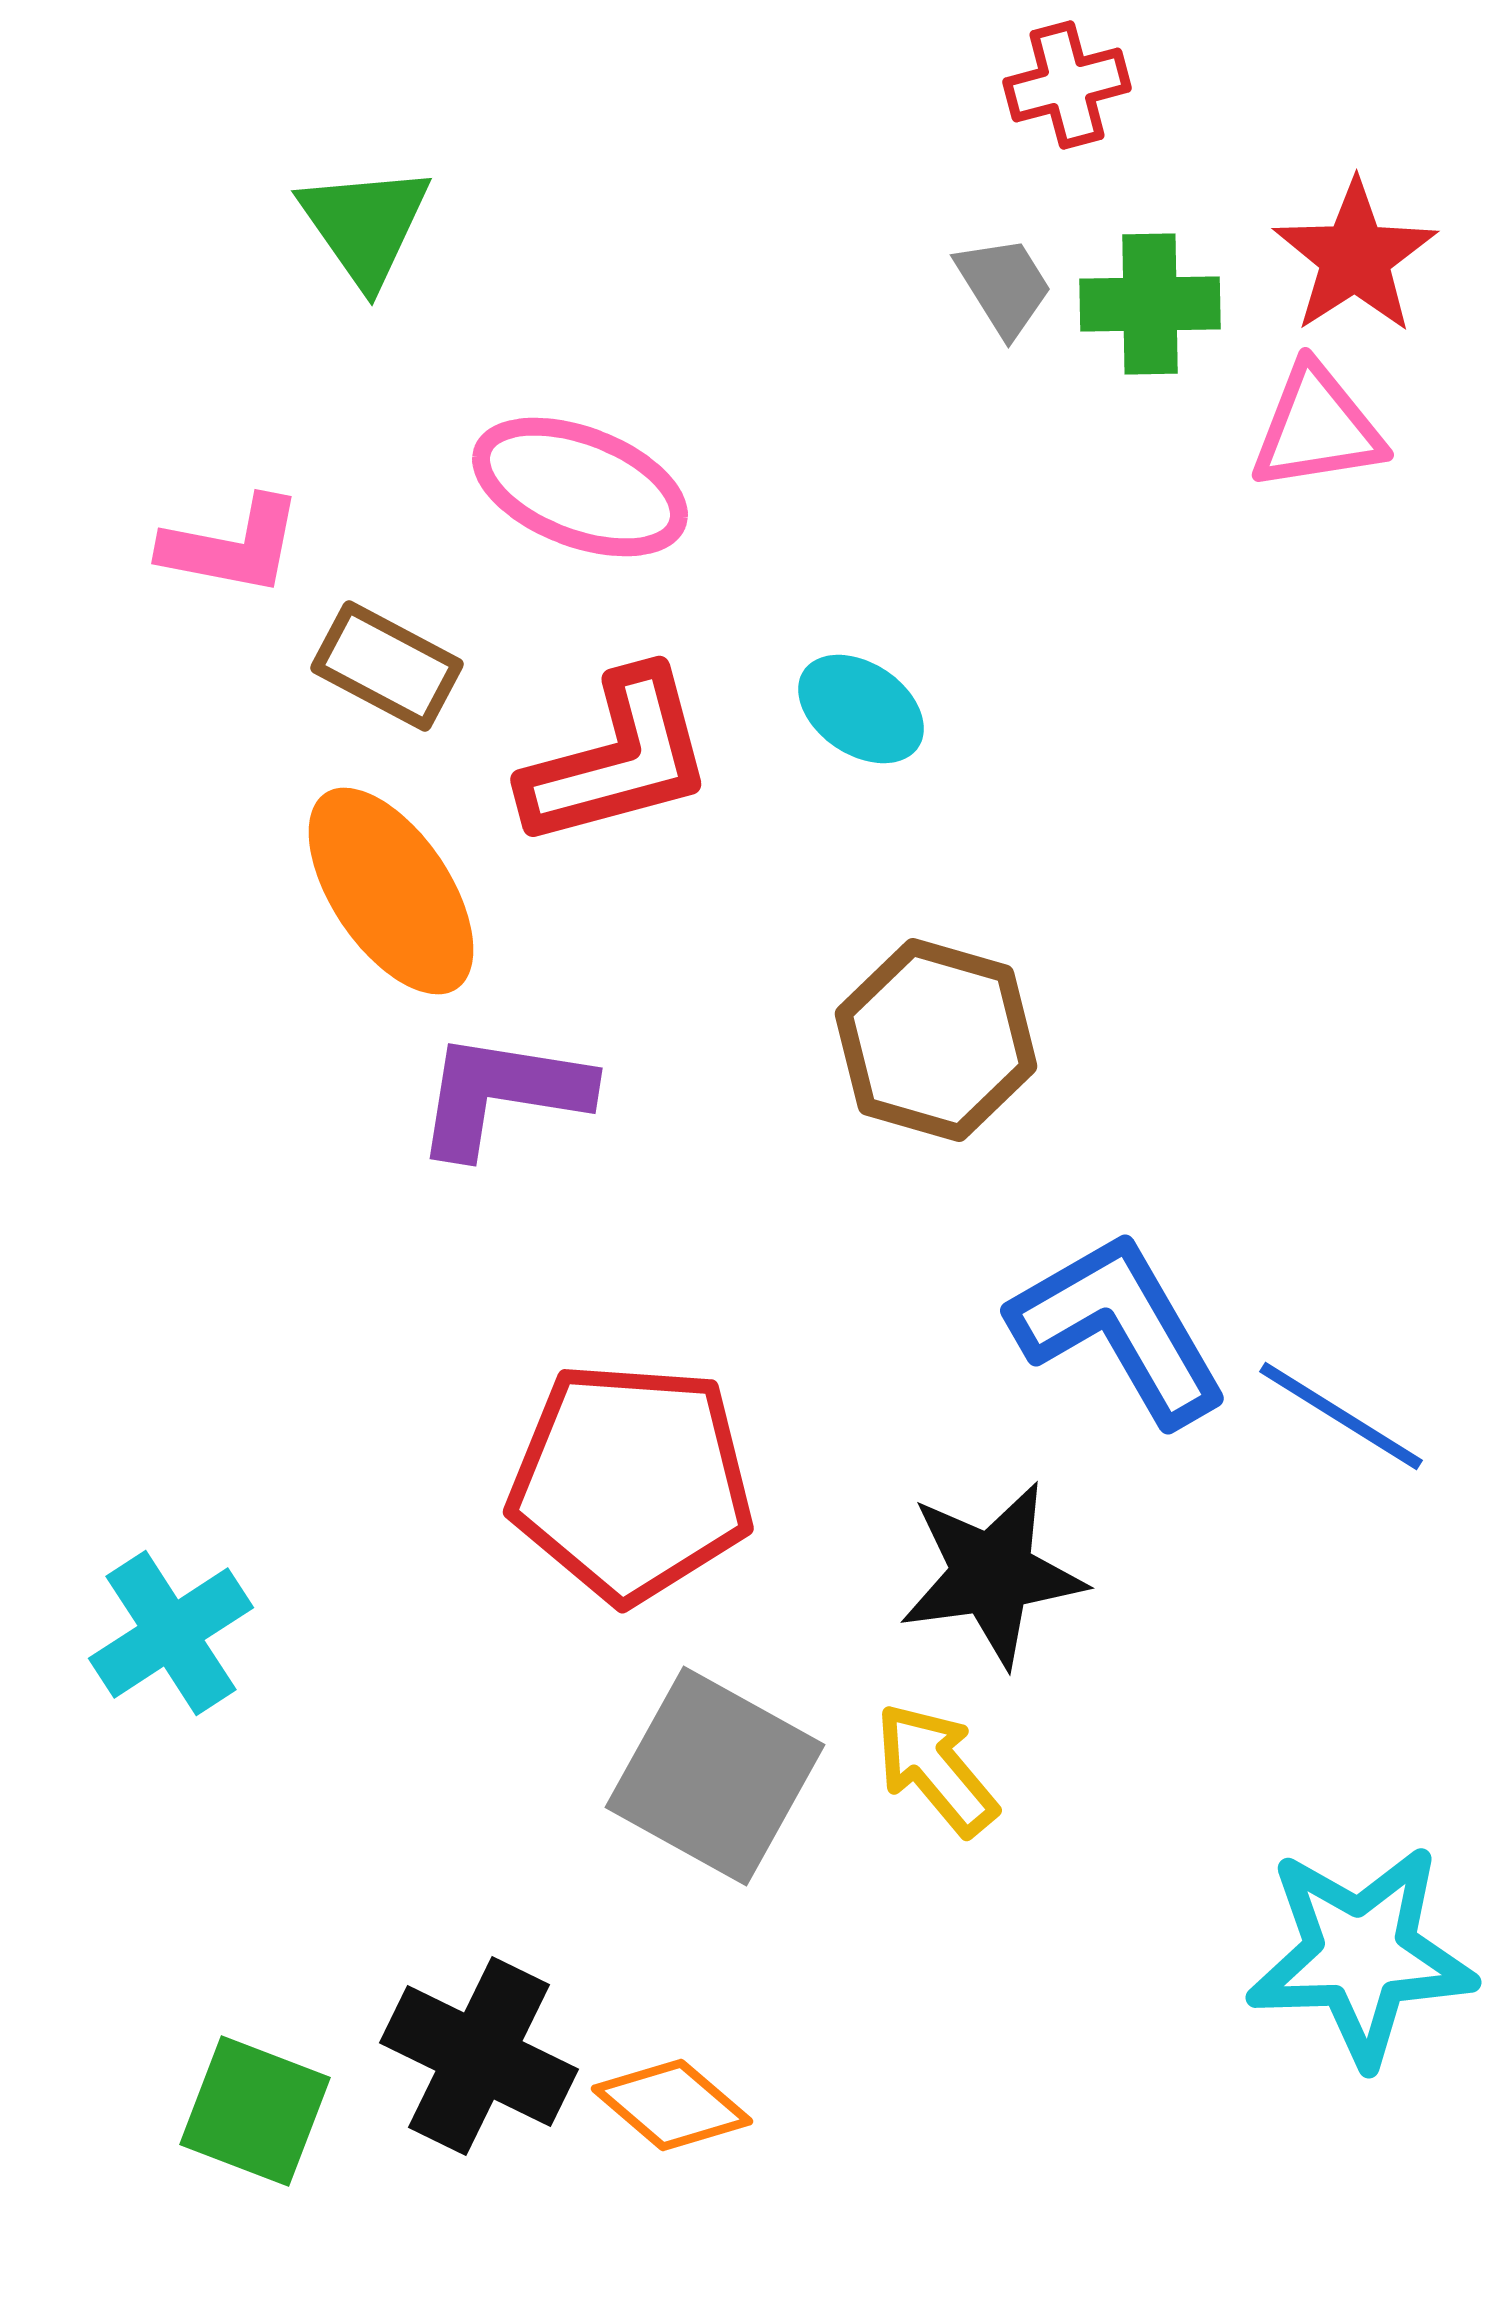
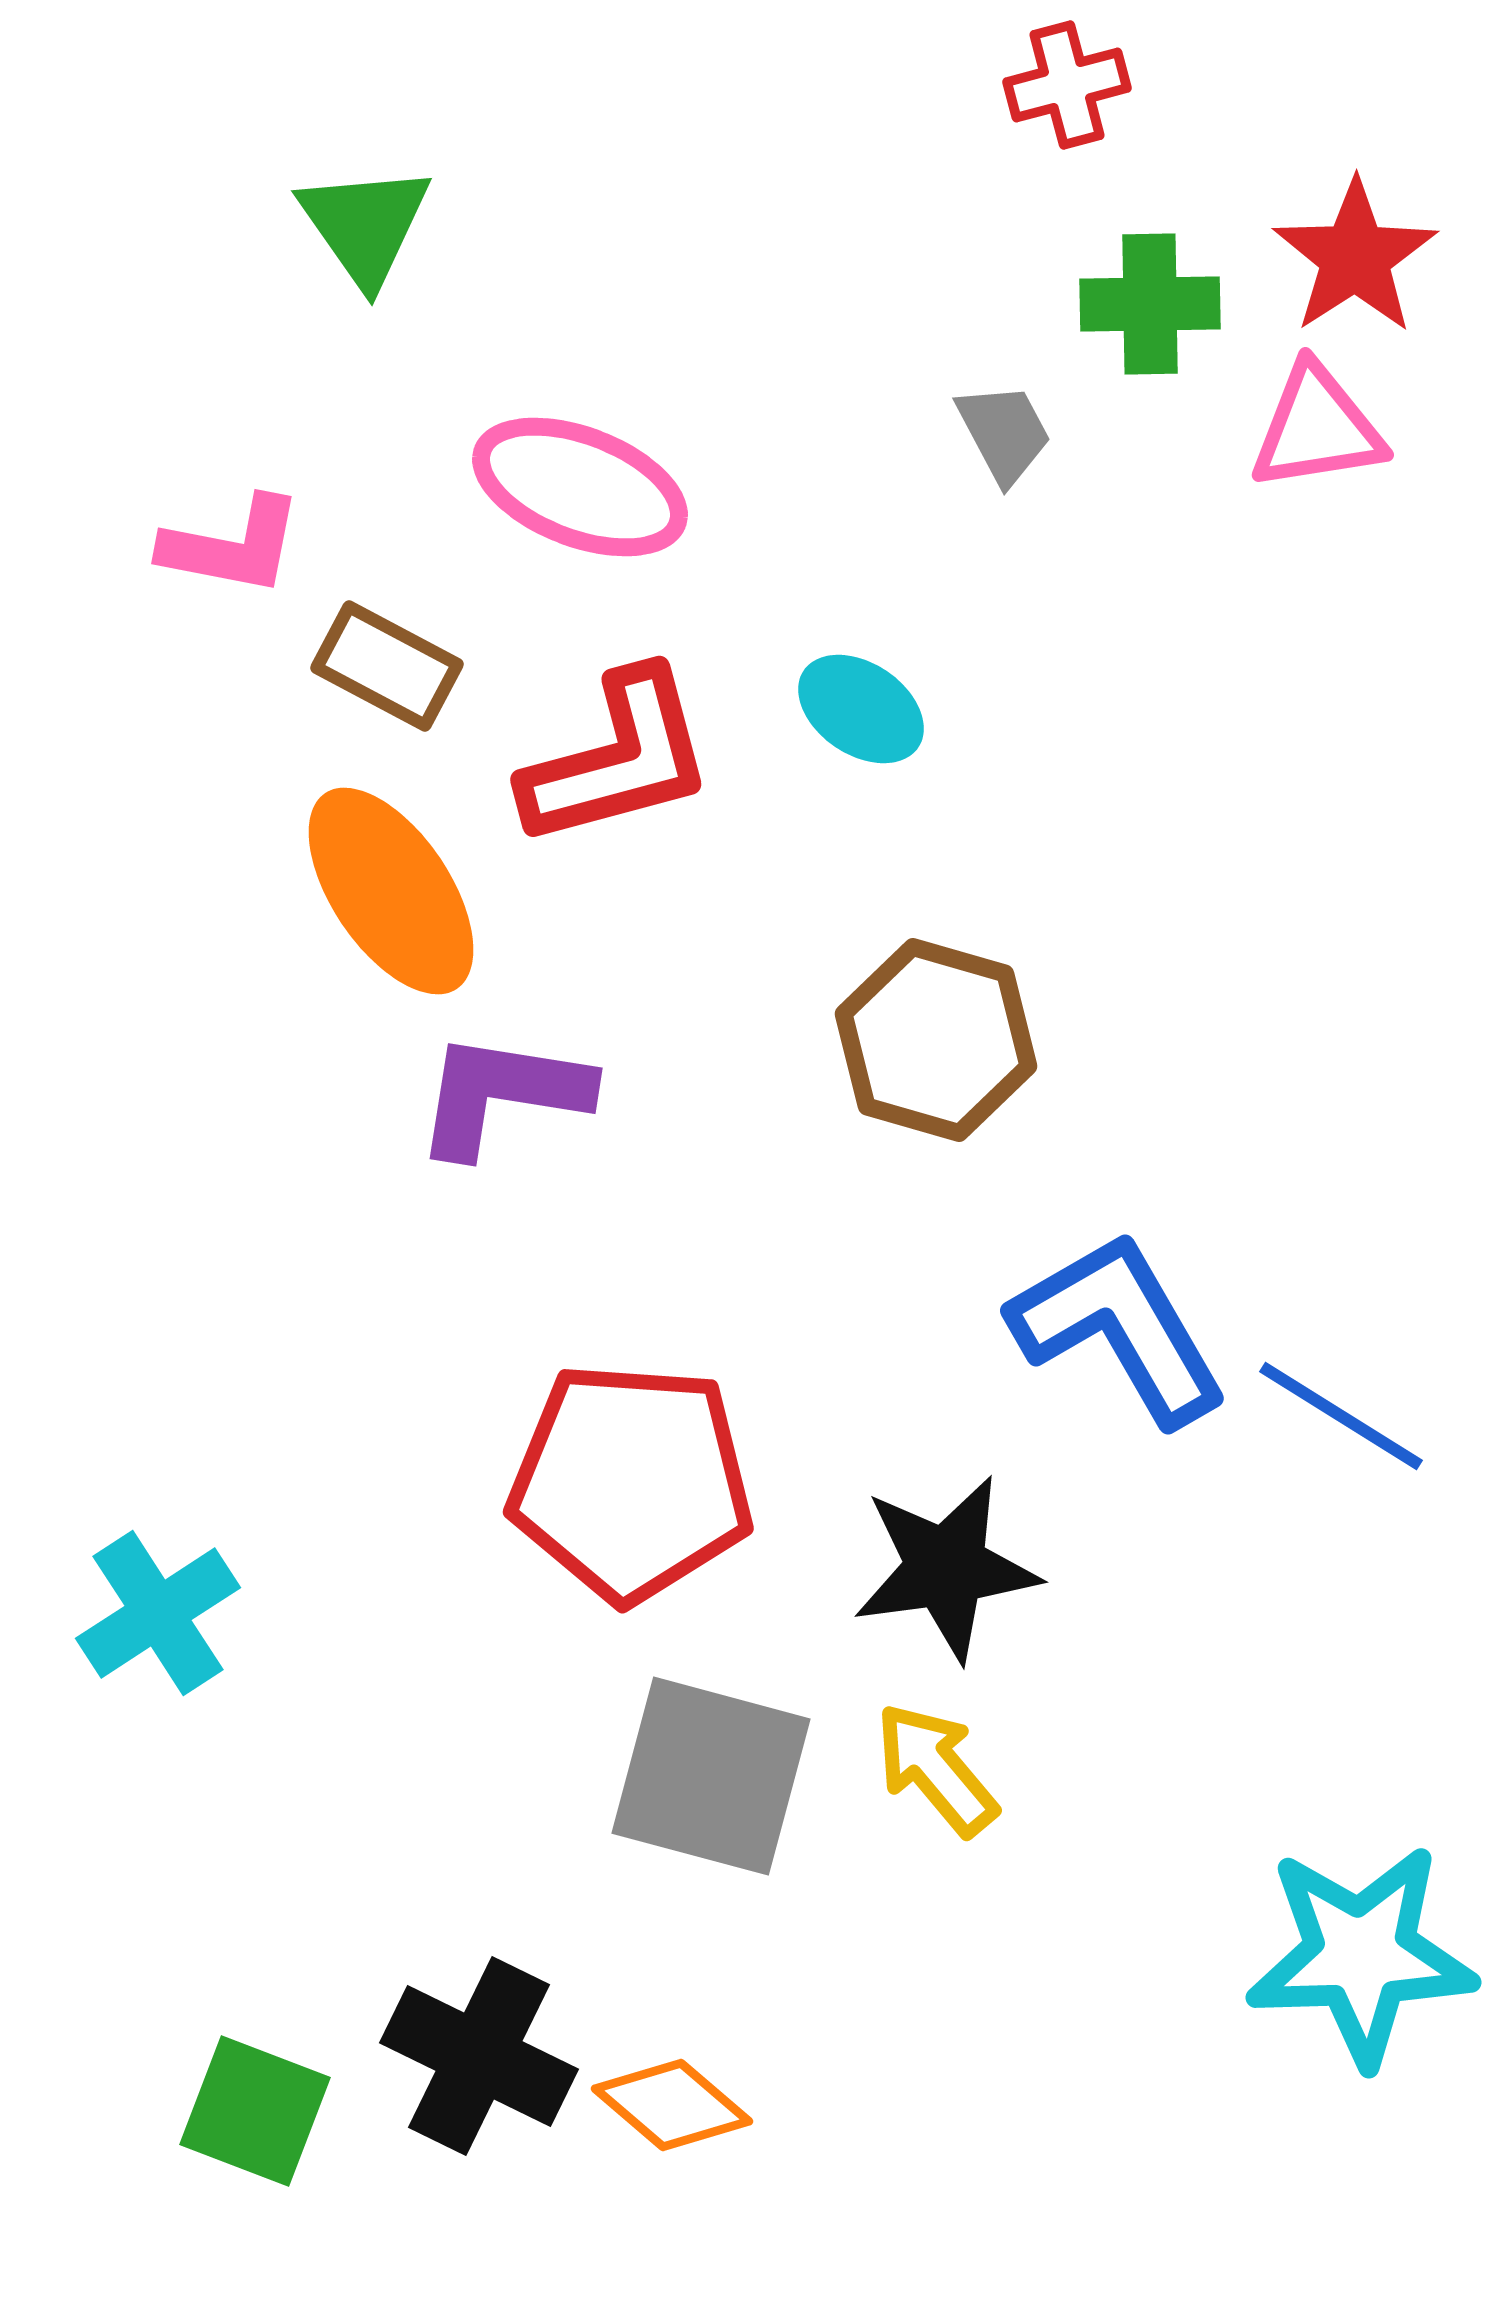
gray trapezoid: moved 147 px down; rotated 4 degrees clockwise
black star: moved 46 px left, 6 px up
cyan cross: moved 13 px left, 20 px up
gray square: moved 4 px left; rotated 14 degrees counterclockwise
